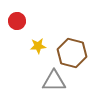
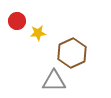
yellow star: moved 13 px up
brown hexagon: rotated 20 degrees clockwise
